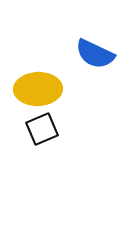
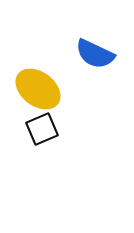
yellow ellipse: rotated 39 degrees clockwise
